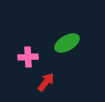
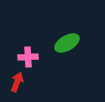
red arrow: moved 29 px left; rotated 18 degrees counterclockwise
